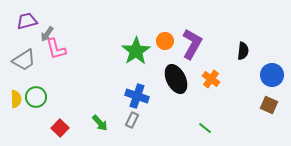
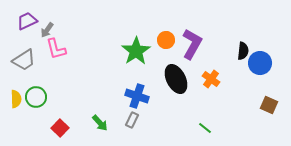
purple trapezoid: rotated 10 degrees counterclockwise
gray arrow: moved 4 px up
orange circle: moved 1 px right, 1 px up
blue circle: moved 12 px left, 12 px up
